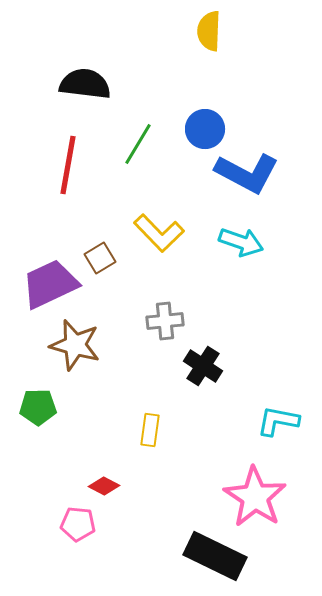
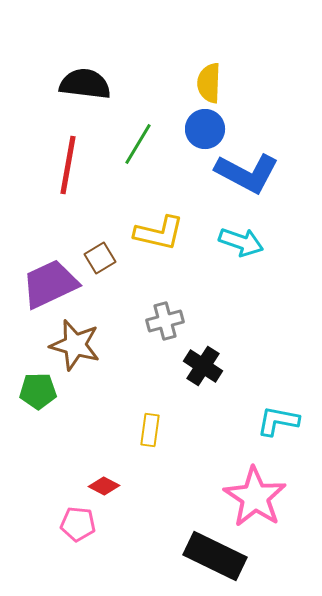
yellow semicircle: moved 52 px down
yellow L-shape: rotated 33 degrees counterclockwise
gray cross: rotated 9 degrees counterclockwise
green pentagon: moved 16 px up
